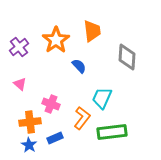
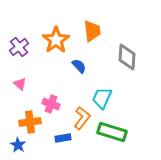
green rectangle: rotated 24 degrees clockwise
blue rectangle: moved 8 px right; rotated 14 degrees clockwise
blue star: moved 11 px left
